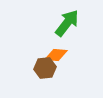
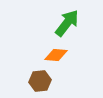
brown hexagon: moved 5 px left, 13 px down
